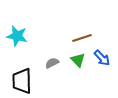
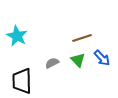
cyan star: rotated 15 degrees clockwise
